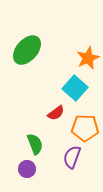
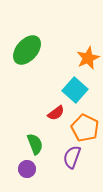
cyan square: moved 2 px down
orange pentagon: rotated 24 degrees clockwise
